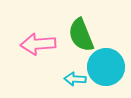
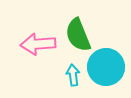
green semicircle: moved 3 px left
cyan arrow: moved 2 px left, 4 px up; rotated 80 degrees clockwise
